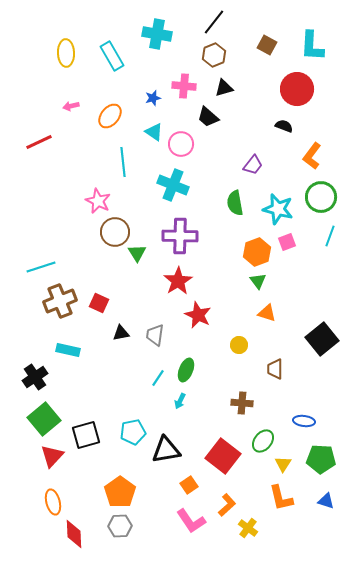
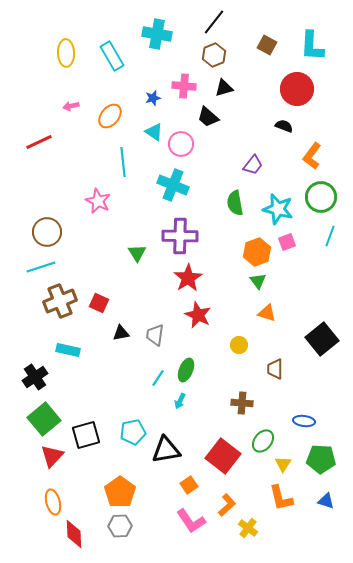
brown circle at (115, 232): moved 68 px left
red star at (178, 281): moved 10 px right, 3 px up
